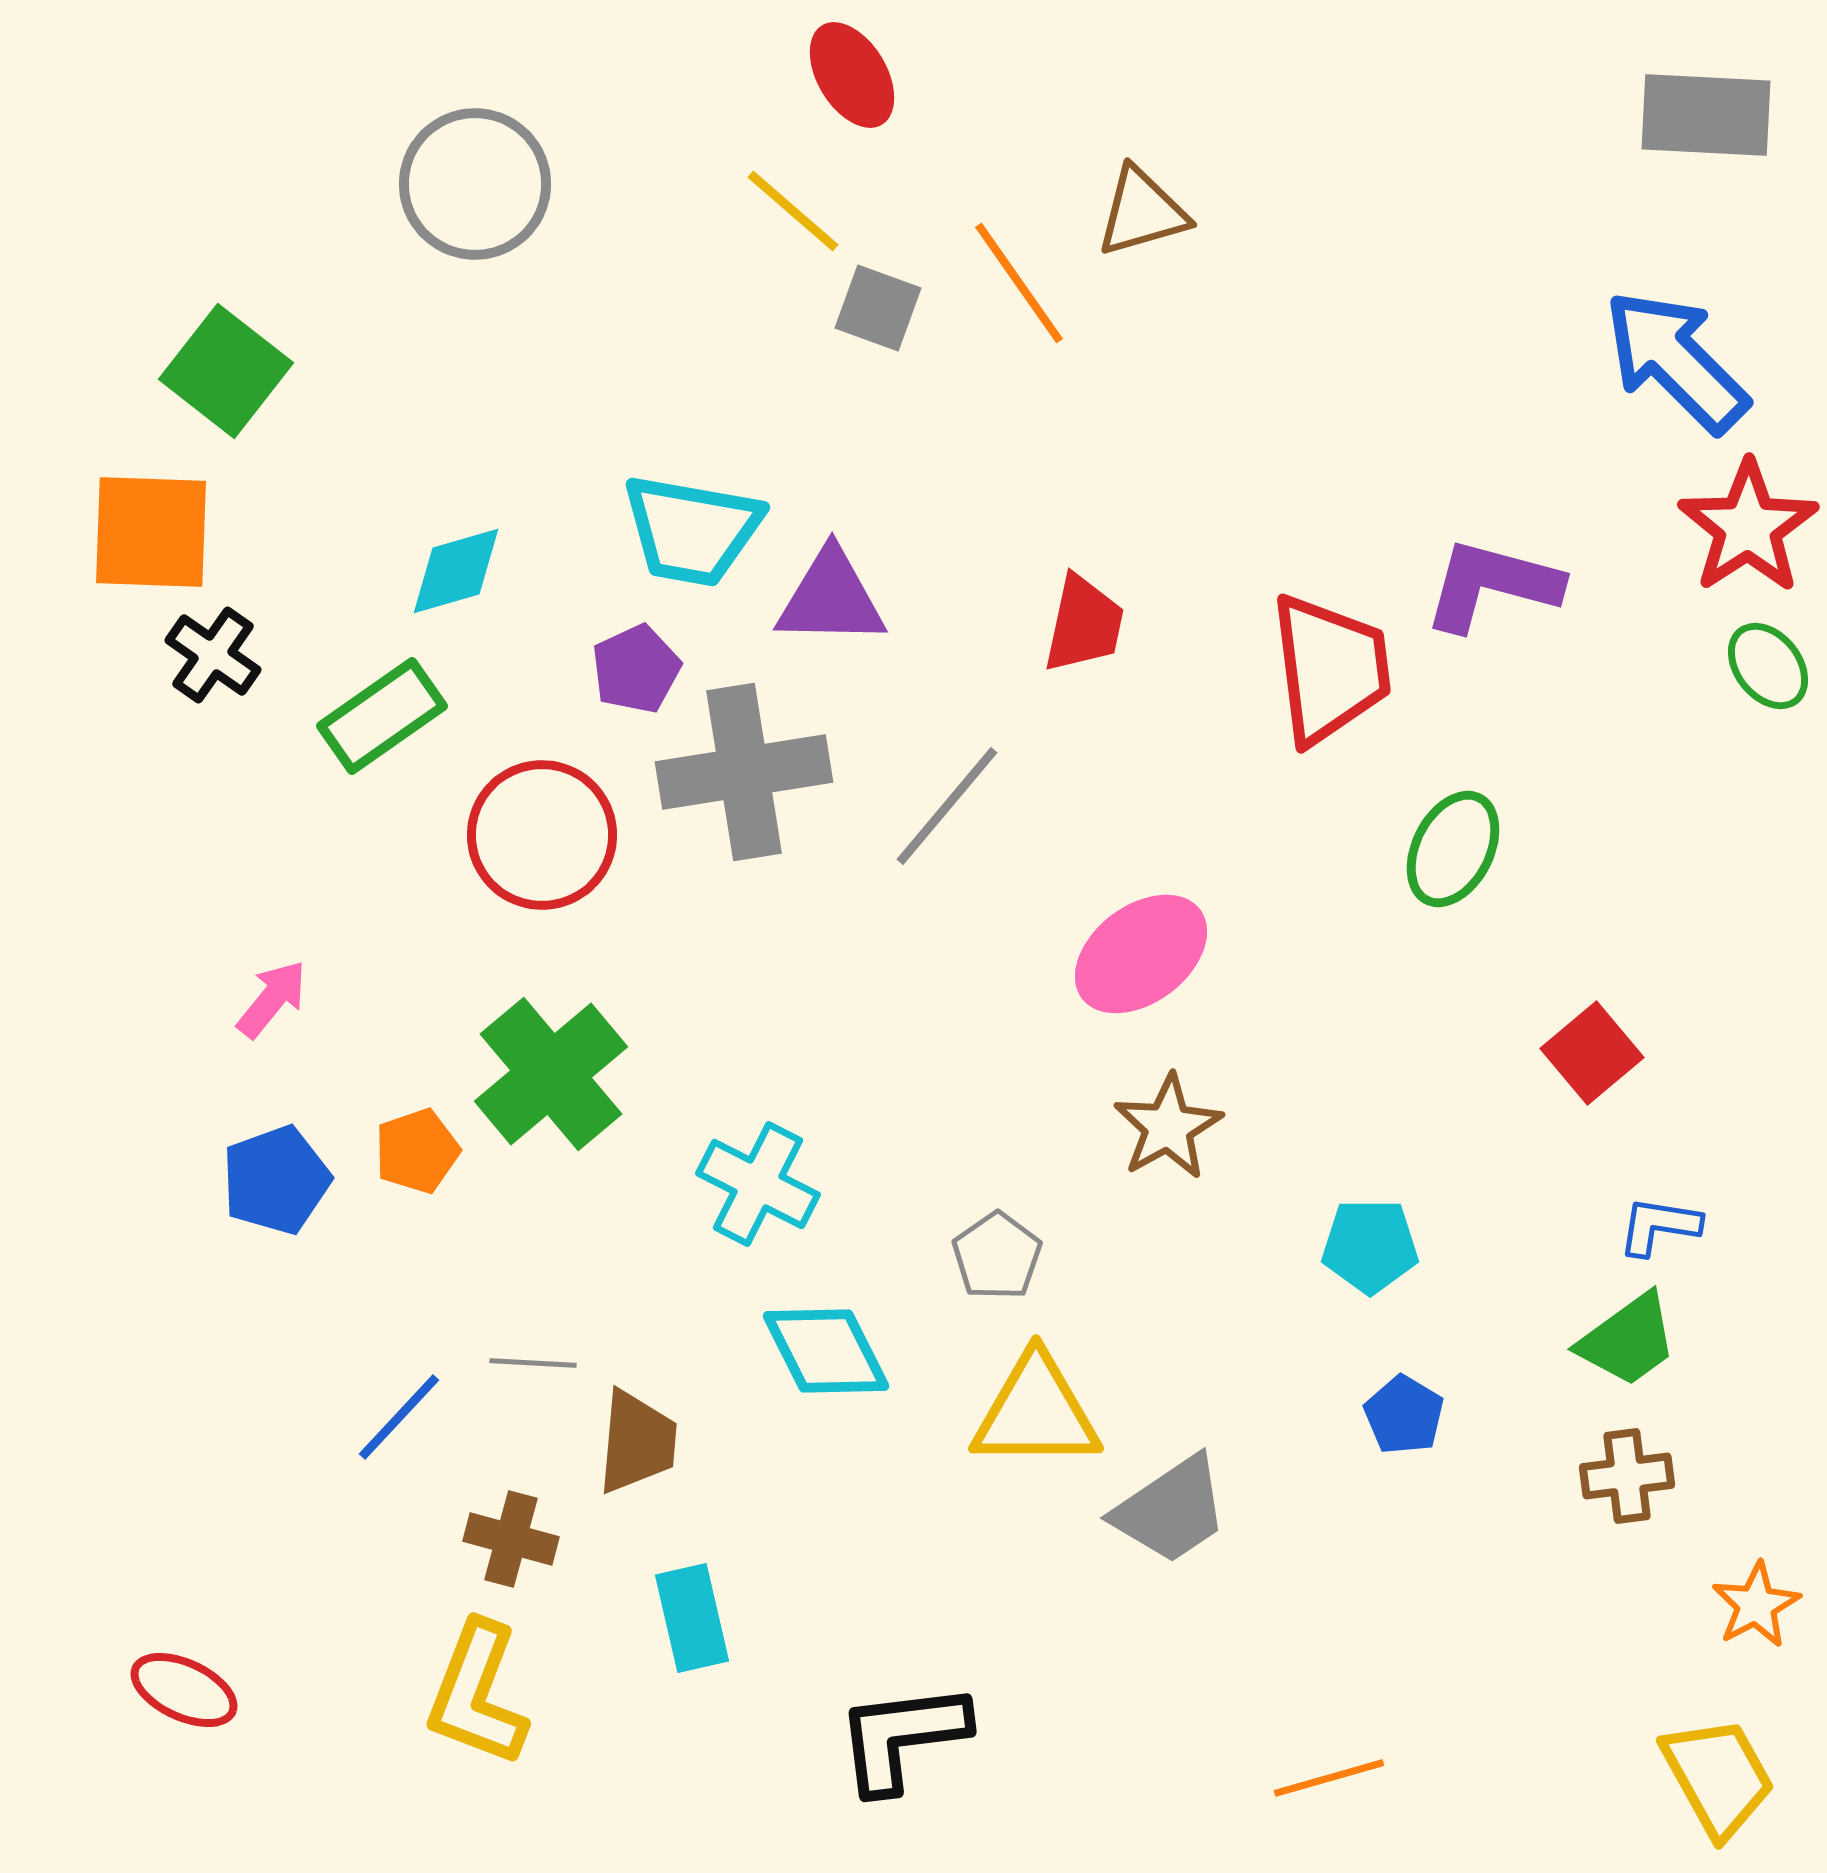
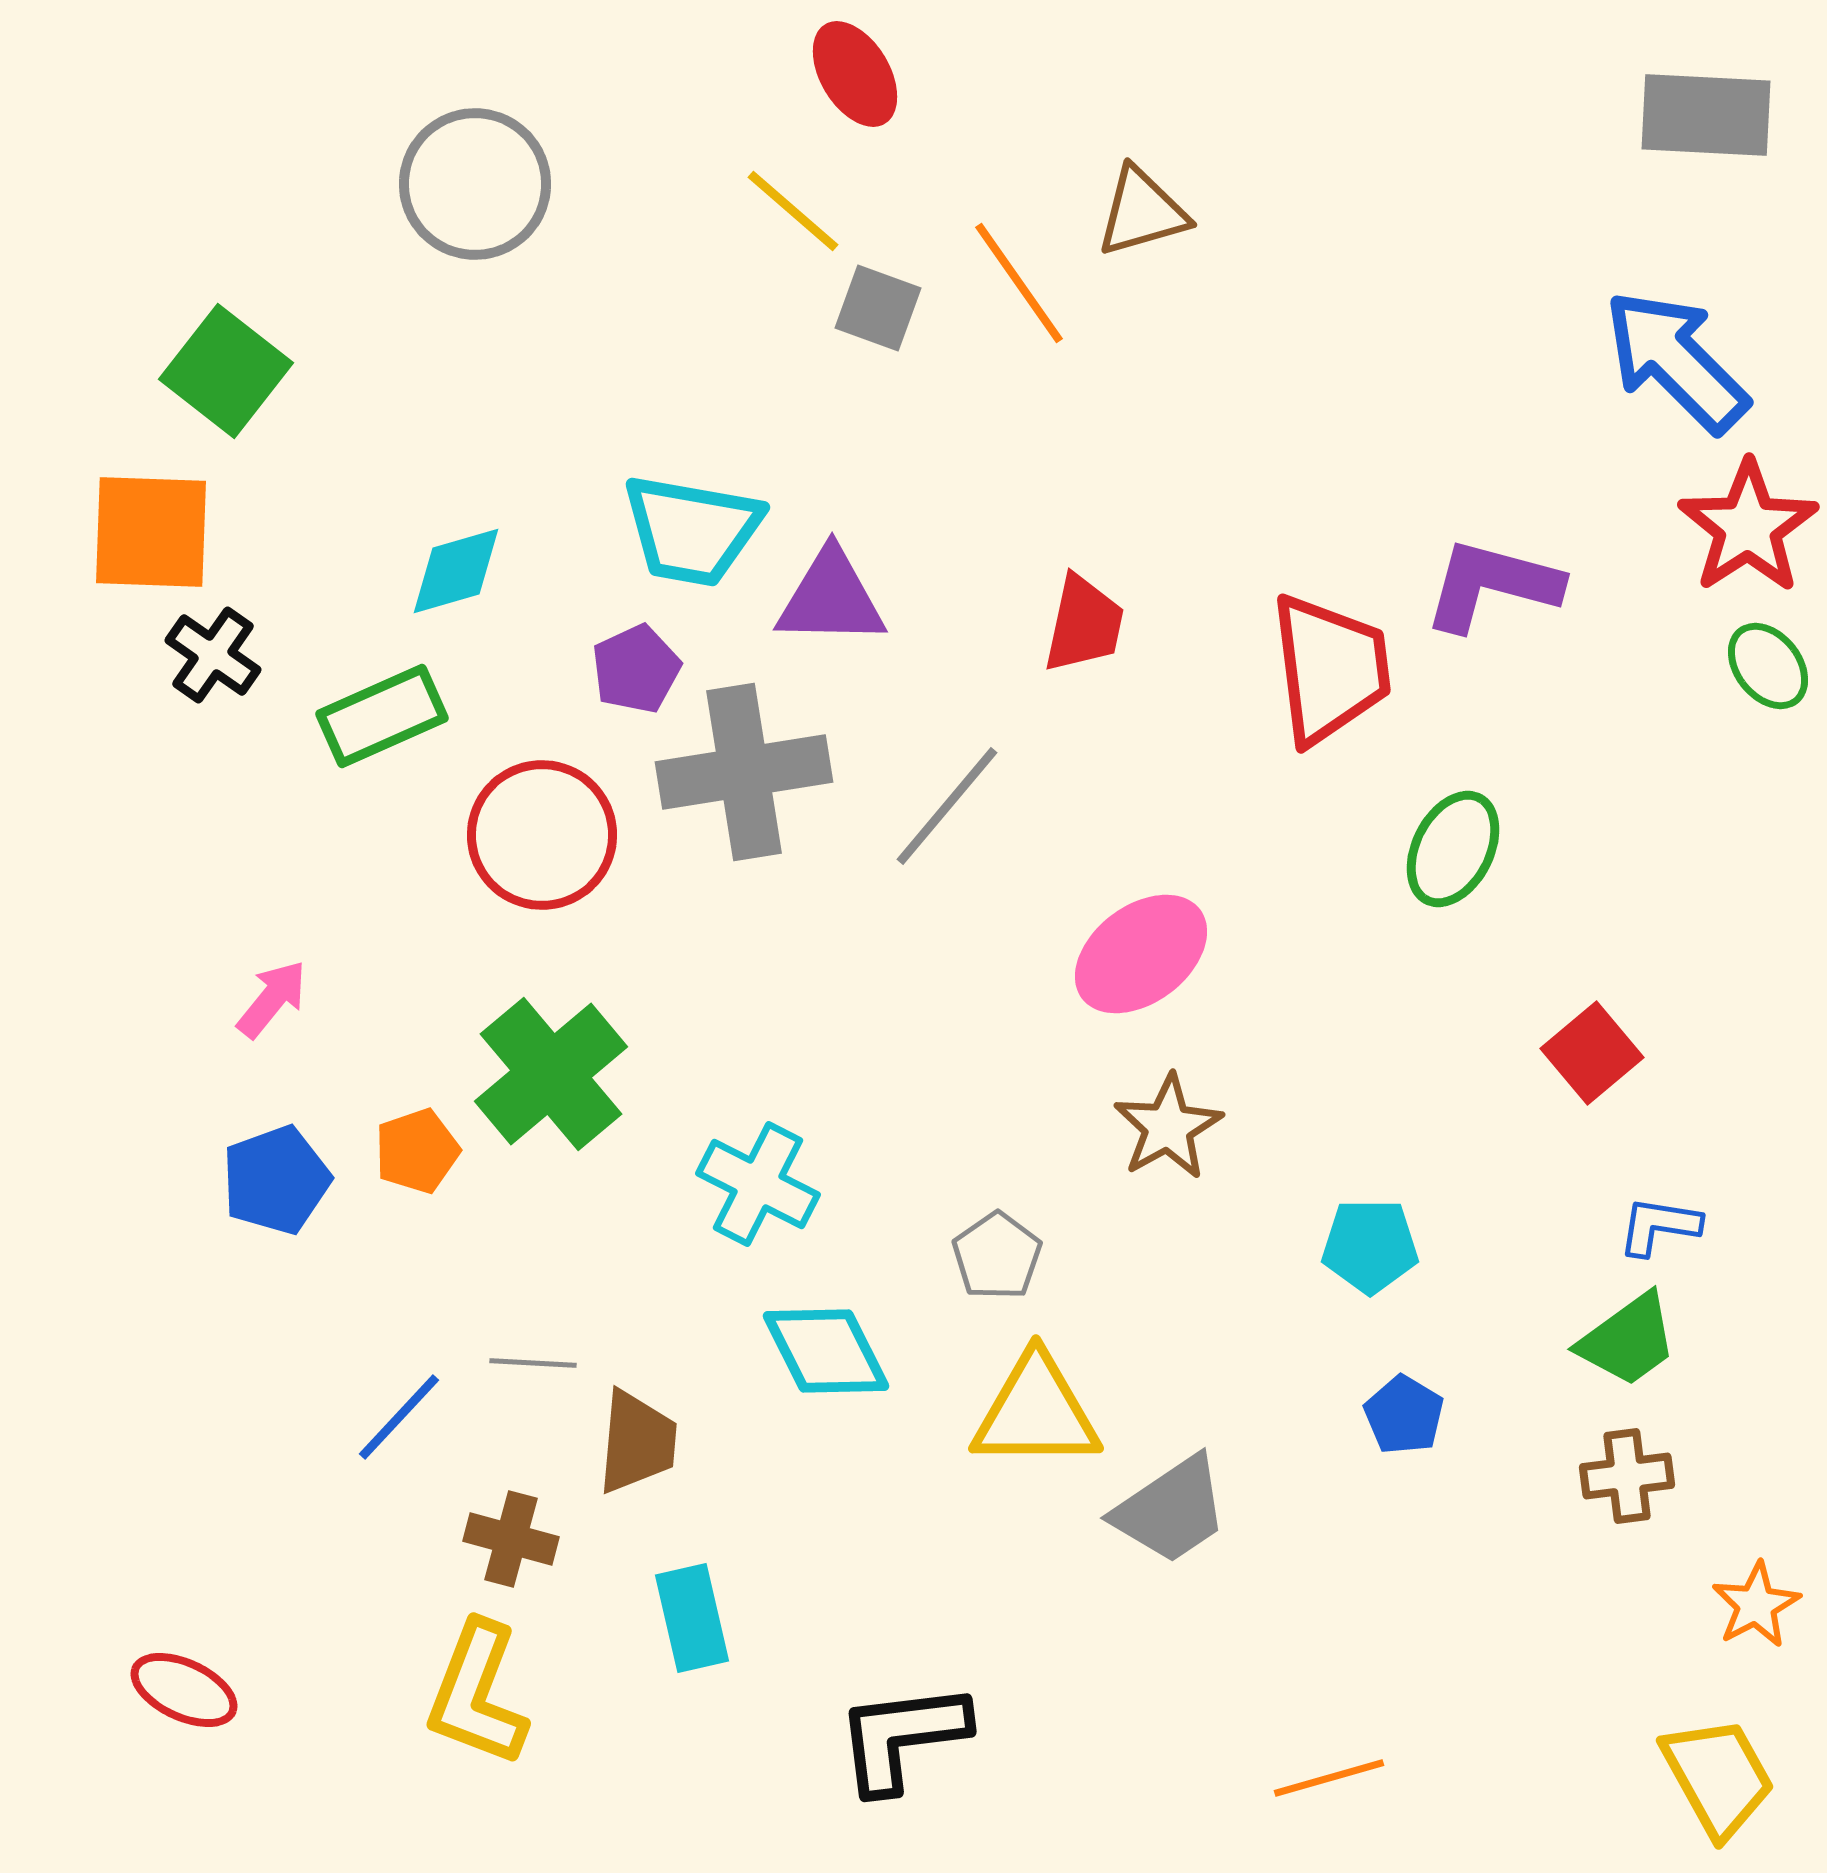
red ellipse at (852, 75): moved 3 px right, 1 px up
green rectangle at (382, 716): rotated 11 degrees clockwise
